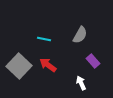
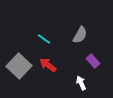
cyan line: rotated 24 degrees clockwise
